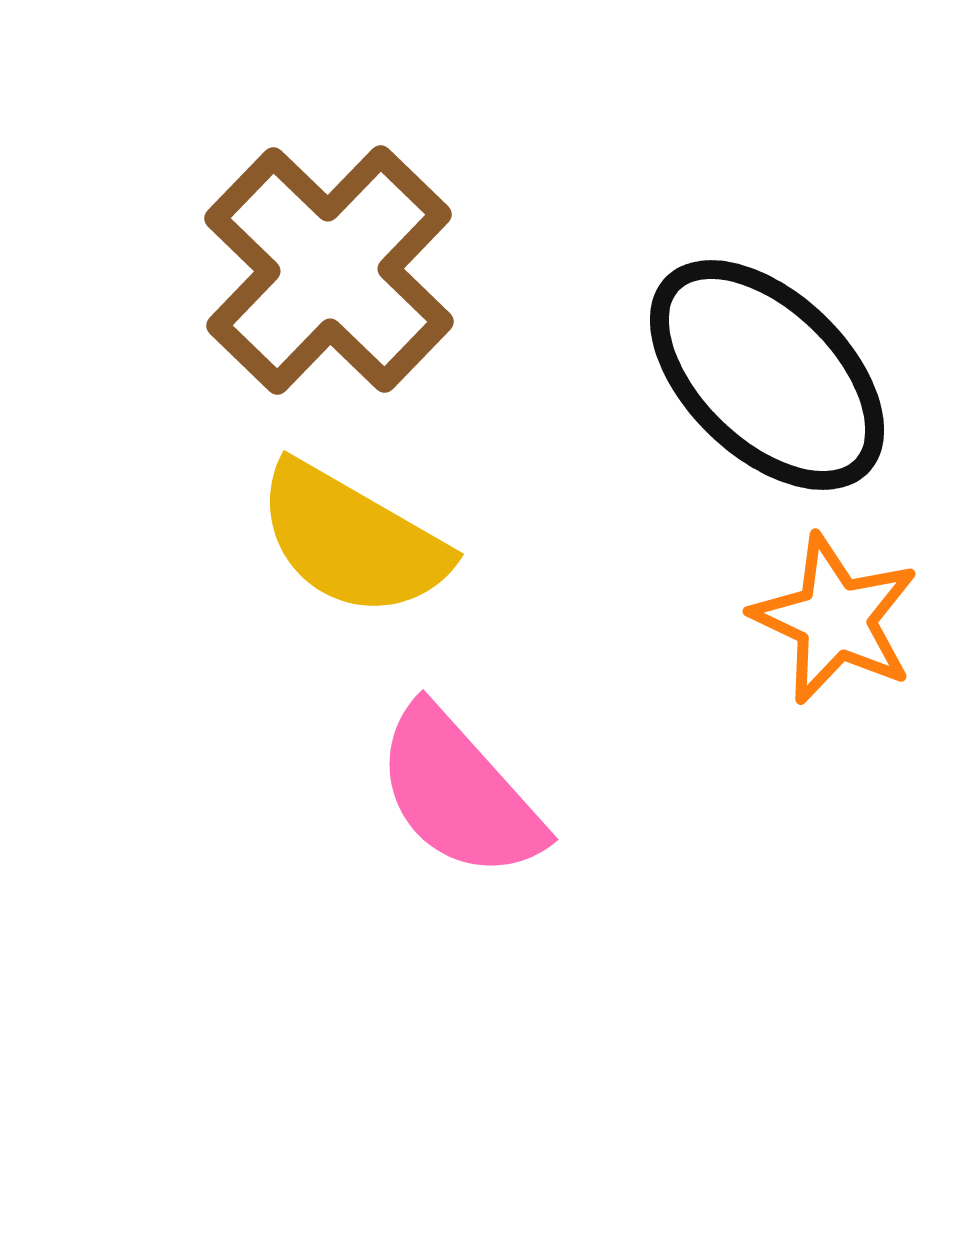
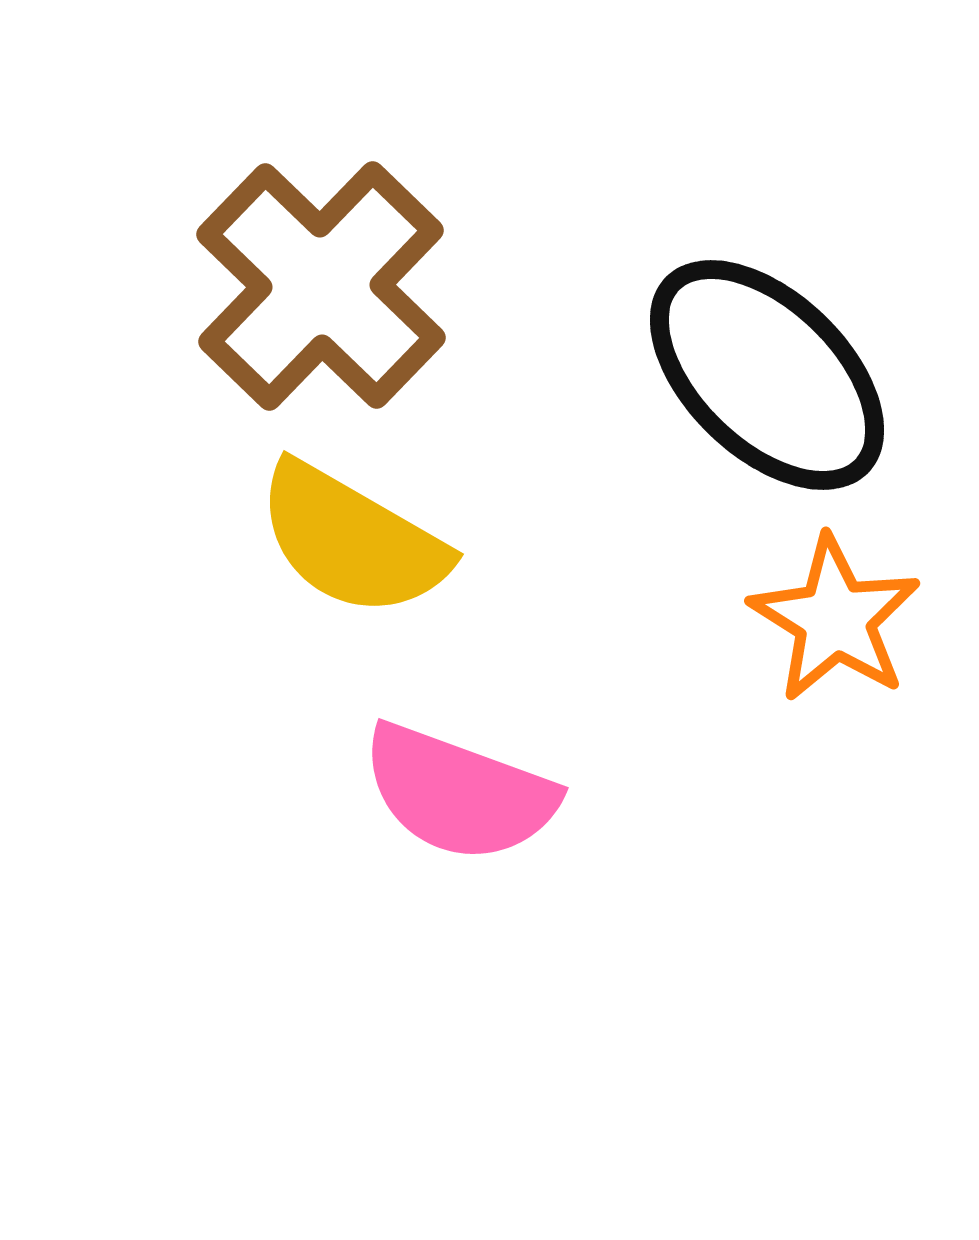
brown cross: moved 8 px left, 16 px down
orange star: rotated 7 degrees clockwise
pink semicircle: rotated 28 degrees counterclockwise
